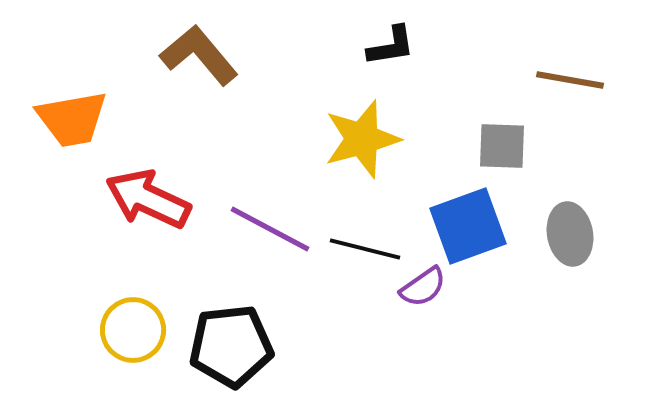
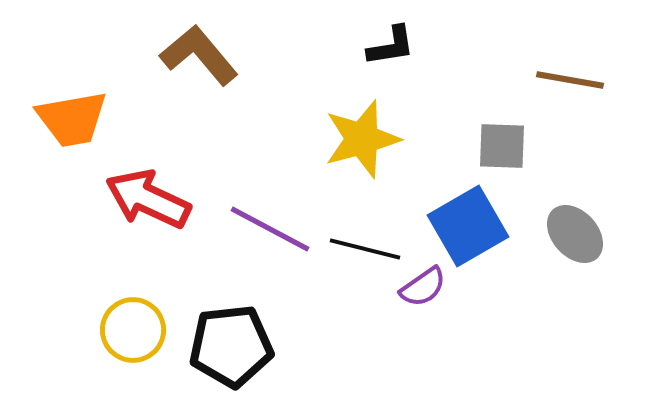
blue square: rotated 10 degrees counterclockwise
gray ellipse: moved 5 px right; rotated 32 degrees counterclockwise
